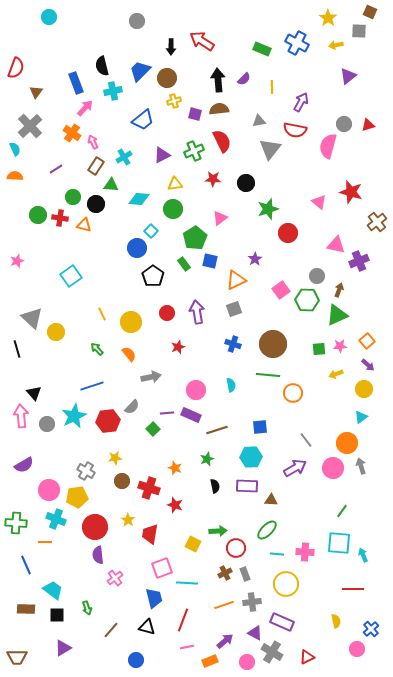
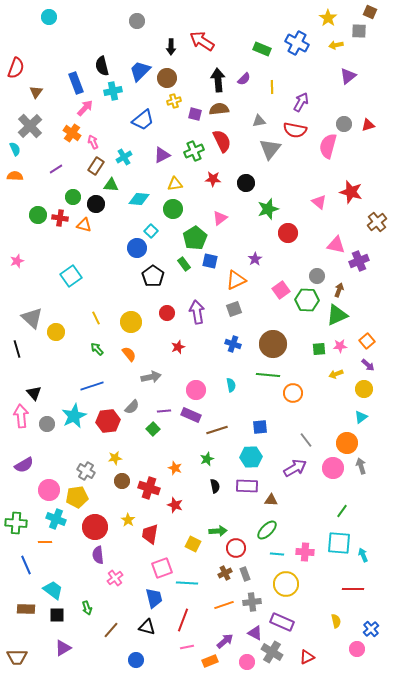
yellow line at (102, 314): moved 6 px left, 4 px down
purple line at (167, 413): moved 3 px left, 2 px up
